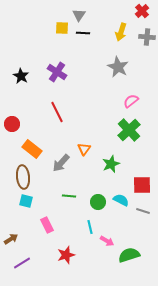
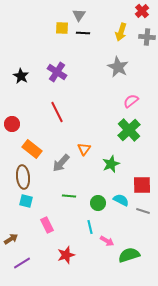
green circle: moved 1 px down
